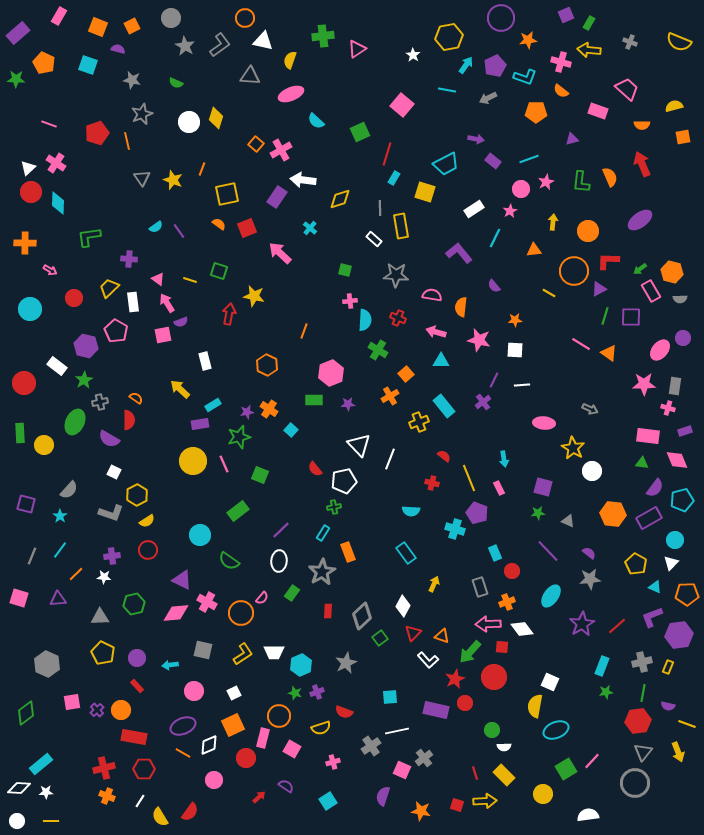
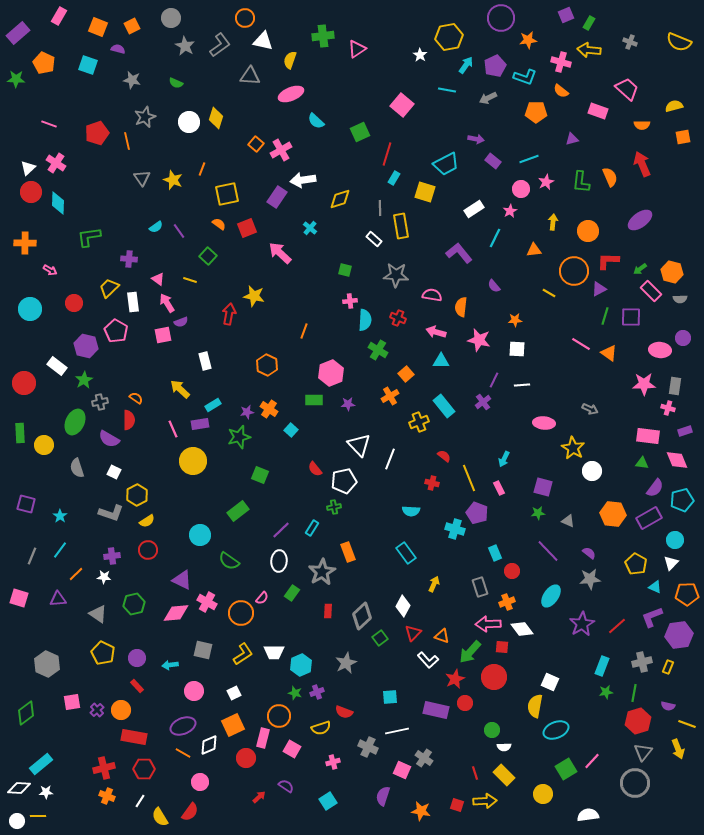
white star at (413, 55): moved 7 px right
gray star at (142, 114): moved 3 px right, 3 px down
white arrow at (303, 180): rotated 15 degrees counterclockwise
green square at (219, 271): moved 11 px left, 15 px up; rotated 24 degrees clockwise
pink rectangle at (651, 291): rotated 15 degrees counterclockwise
red circle at (74, 298): moved 5 px down
white square at (515, 350): moved 2 px right, 1 px up
pink ellipse at (660, 350): rotated 55 degrees clockwise
cyan arrow at (504, 459): rotated 35 degrees clockwise
pink line at (224, 464): moved 51 px left, 35 px up
gray semicircle at (69, 490): moved 8 px right, 22 px up; rotated 120 degrees clockwise
cyan rectangle at (323, 533): moved 11 px left, 5 px up
gray triangle at (100, 617): moved 2 px left, 3 px up; rotated 36 degrees clockwise
green line at (643, 693): moved 9 px left
red hexagon at (638, 721): rotated 10 degrees counterclockwise
gray cross at (371, 746): moved 3 px left, 1 px down; rotated 30 degrees counterclockwise
yellow arrow at (678, 752): moved 3 px up
gray cross at (424, 758): rotated 18 degrees counterclockwise
pink circle at (214, 780): moved 14 px left, 2 px down
yellow line at (51, 821): moved 13 px left, 5 px up
